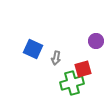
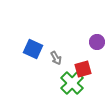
purple circle: moved 1 px right, 1 px down
gray arrow: rotated 40 degrees counterclockwise
green cross: rotated 30 degrees counterclockwise
